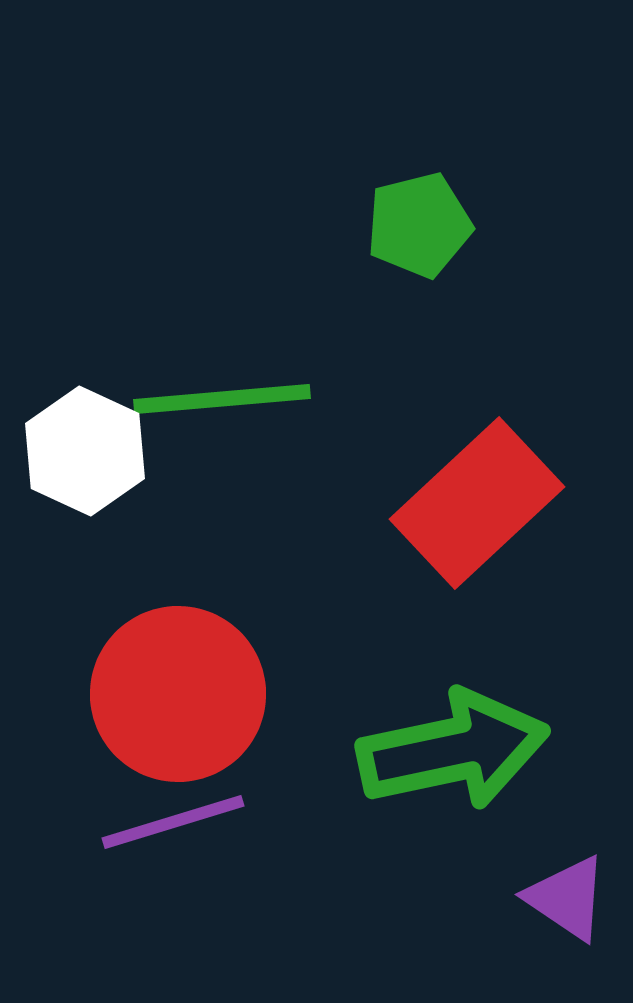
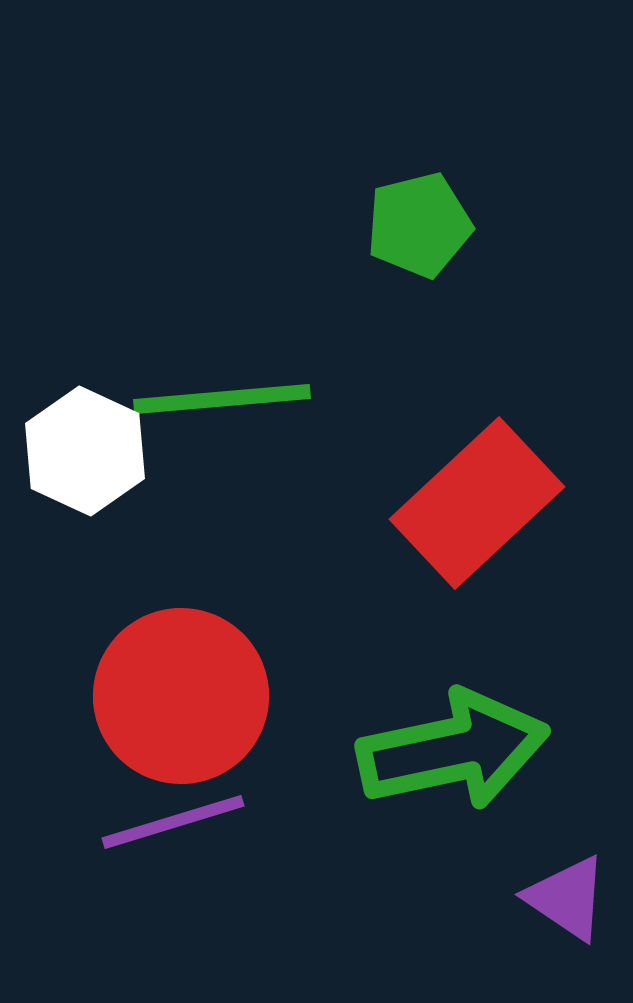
red circle: moved 3 px right, 2 px down
